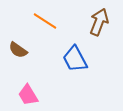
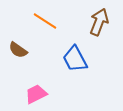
pink trapezoid: moved 8 px right, 1 px up; rotated 95 degrees clockwise
